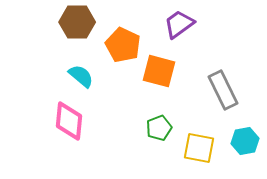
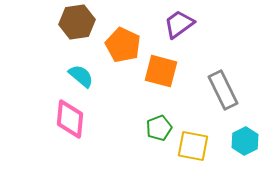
brown hexagon: rotated 8 degrees counterclockwise
orange square: moved 2 px right
pink diamond: moved 1 px right, 2 px up
cyan hexagon: rotated 16 degrees counterclockwise
yellow square: moved 6 px left, 2 px up
